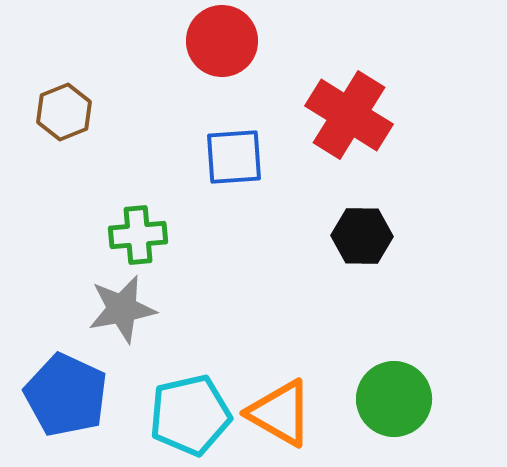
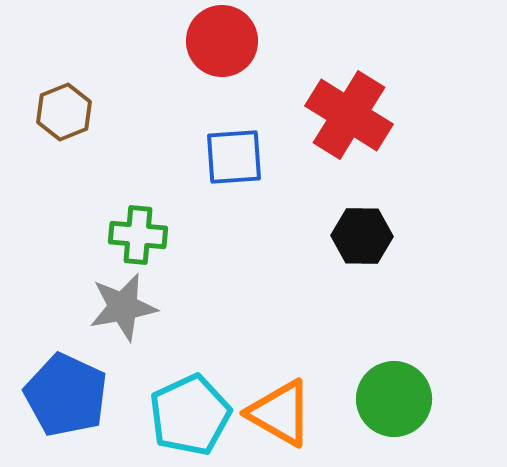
green cross: rotated 10 degrees clockwise
gray star: moved 1 px right, 2 px up
cyan pentagon: rotated 12 degrees counterclockwise
